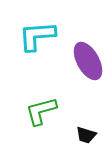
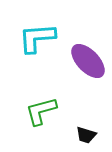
cyan L-shape: moved 2 px down
purple ellipse: rotated 15 degrees counterclockwise
